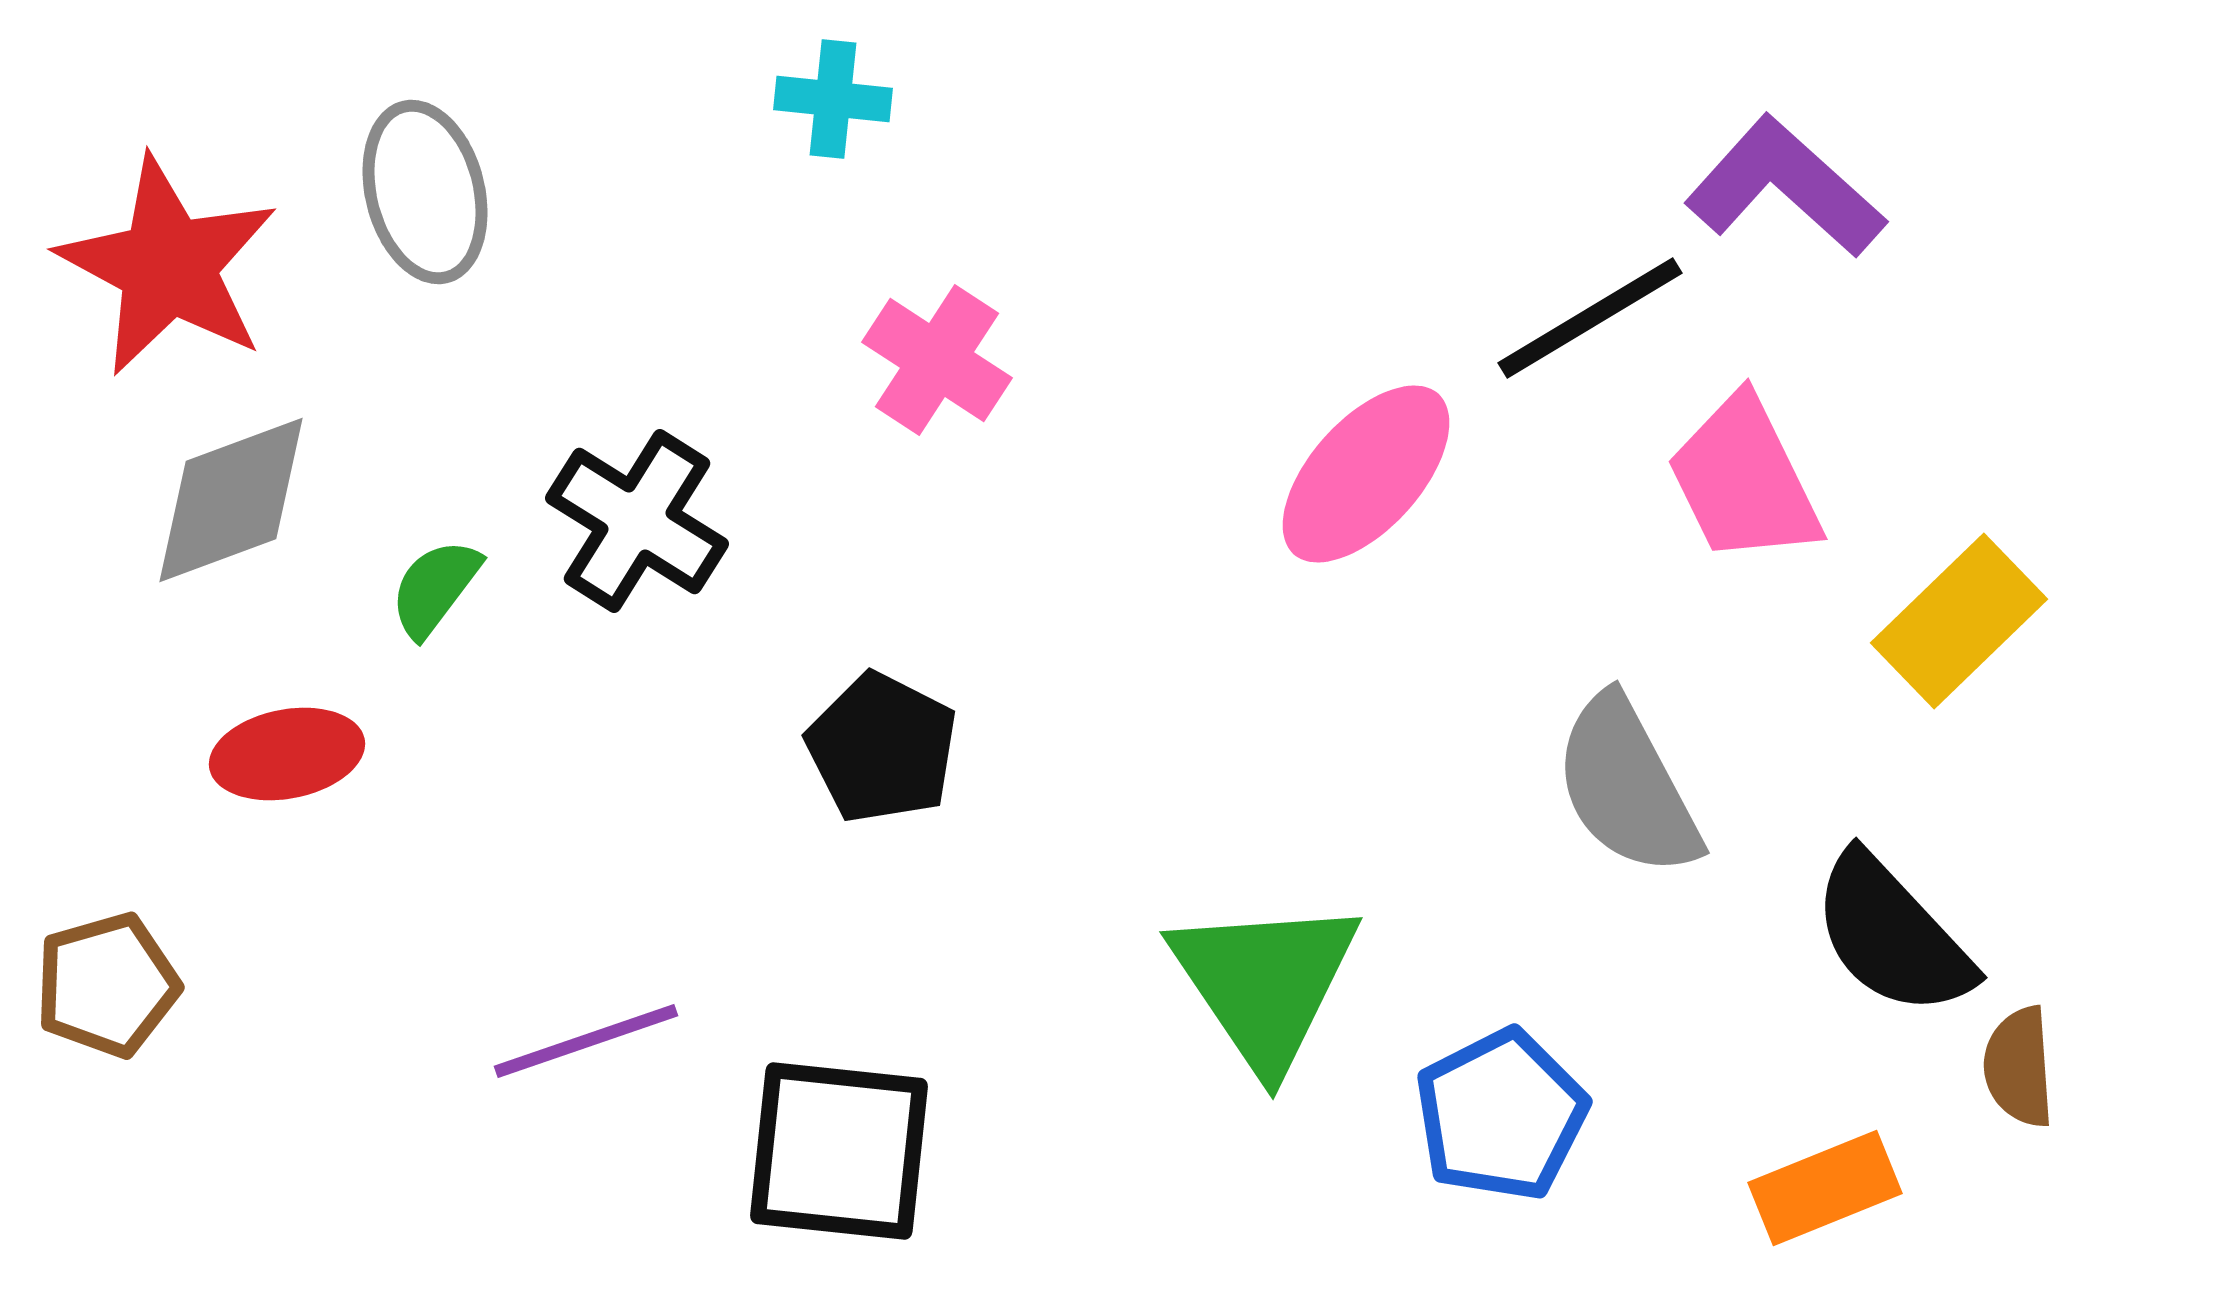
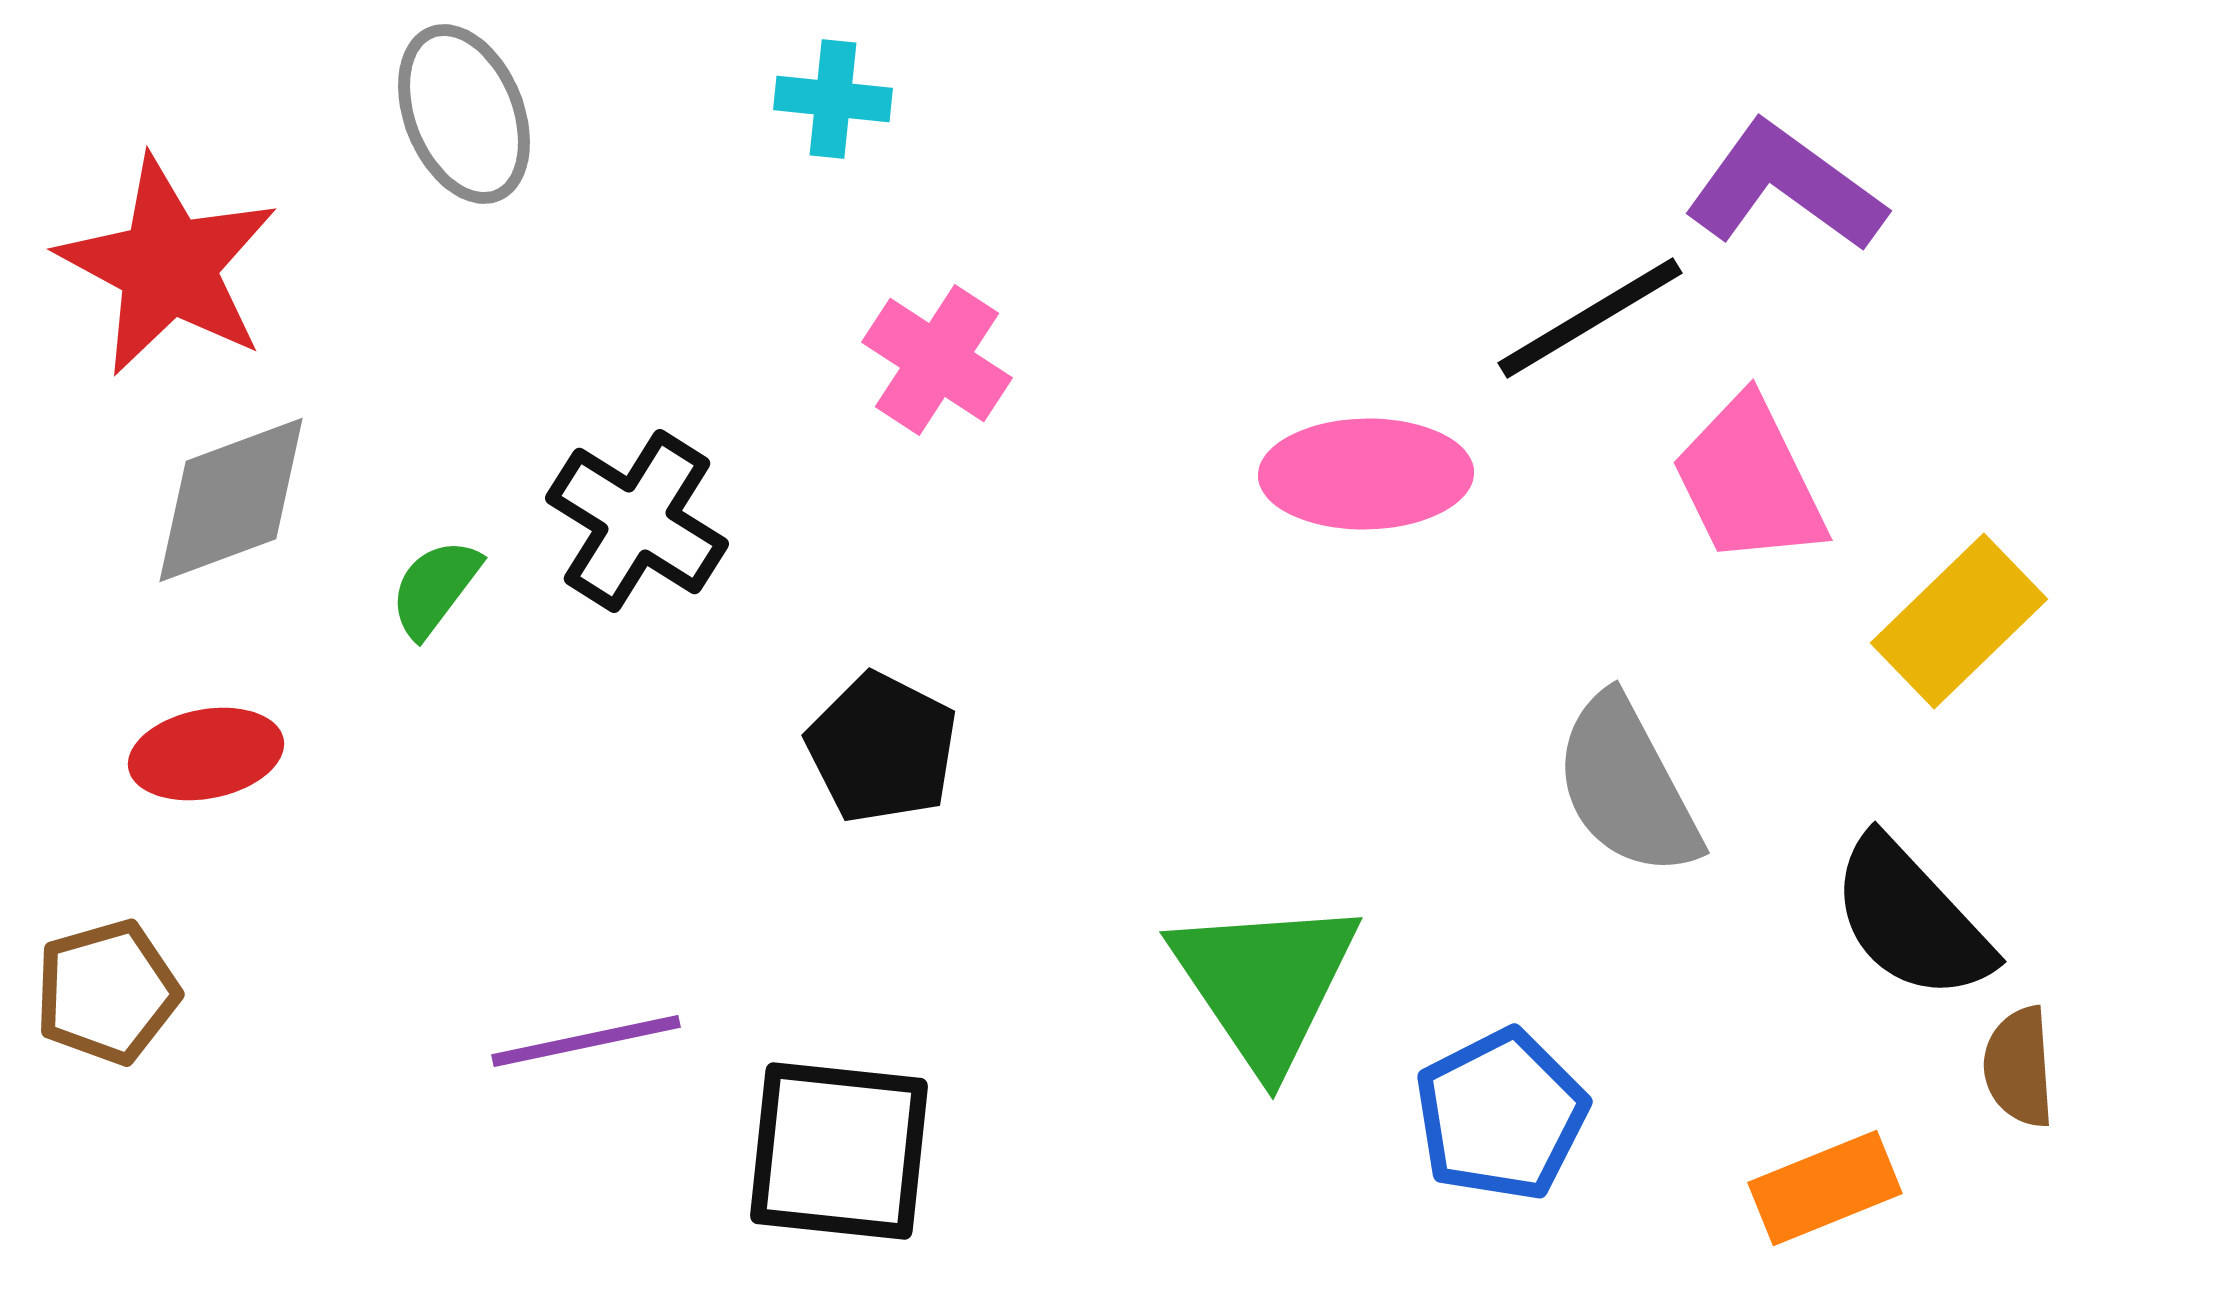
purple L-shape: rotated 6 degrees counterclockwise
gray ellipse: moved 39 px right, 78 px up; rotated 8 degrees counterclockwise
pink ellipse: rotated 47 degrees clockwise
pink trapezoid: moved 5 px right, 1 px down
red ellipse: moved 81 px left
black semicircle: moved 19 px right, 16 px up
brown pentagon: moved 7 px down
purple line: rotated 7 degrees clockwise
